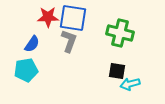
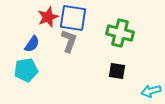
red star: rotated 20 degrees counterclockwise
cyan arrow: moved 21 px right, 7 px down
